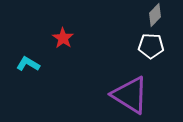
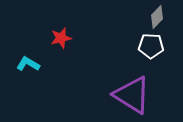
gray diamond: moved 2 px right, 2 px down
red star: moved 2 px left; rotated 25 degrees clockwise
purple triangle: moved 2 px right
